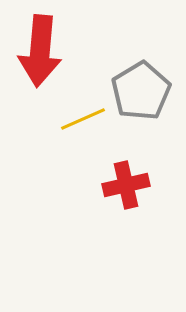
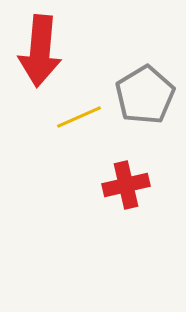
gray pentagon: moved 4 px right, 4 px down
yellow line: moved 4 px left, 2 px up
